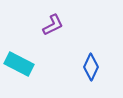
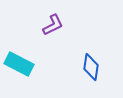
blue diamond: rotated 16 degrees counterclockwise
